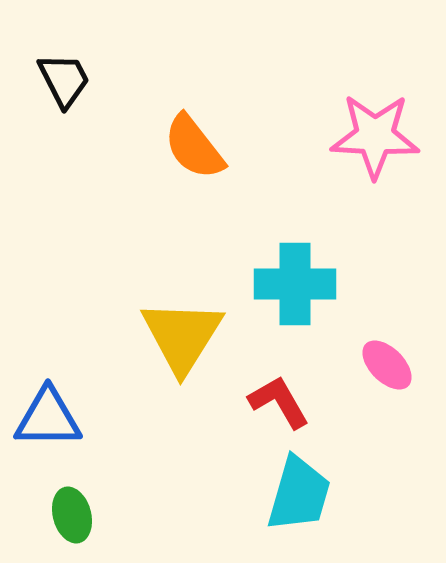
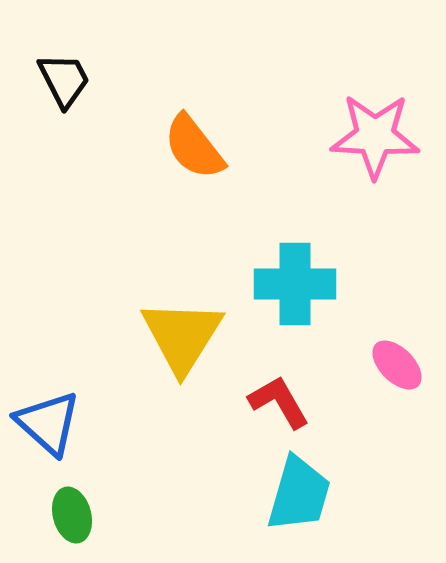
pink ellipse: moved 10 px right
blue triangle: moved 5 px down; rotated 42 degrees clockwise
